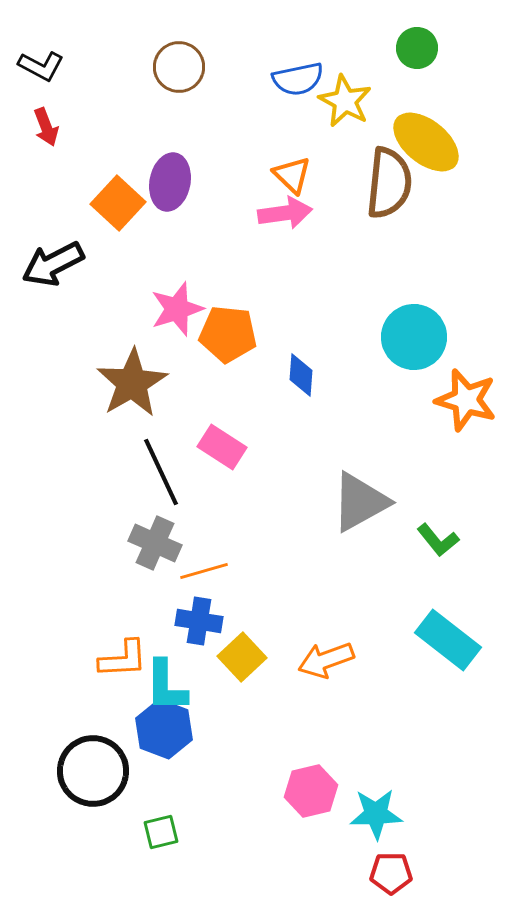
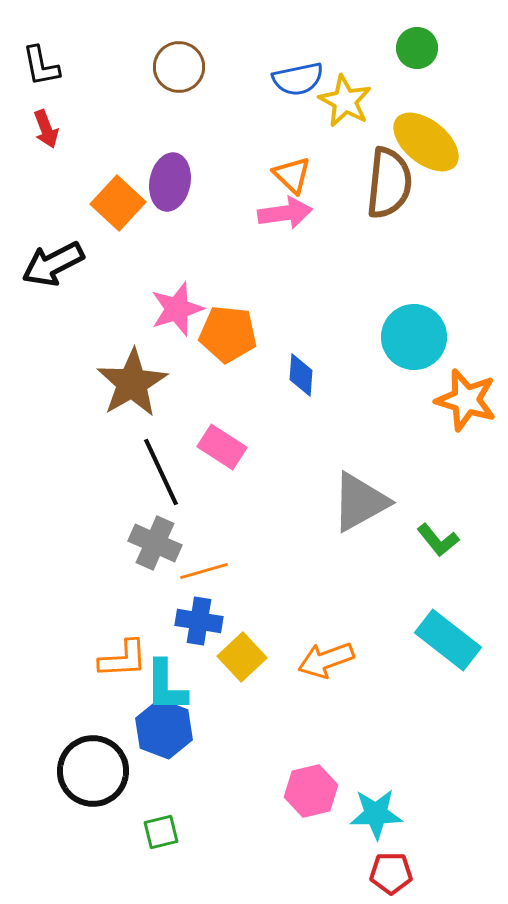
black L-shape: rotated 51 degrees clockwise
red arrow: moved 2 px down
